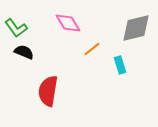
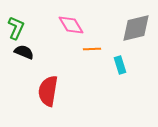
pink diamond: moved 3 px right, 2 px down
green L-shape: rotated 120 degrees counterclockwise
orange line: rotated 36 degrees clockwise
